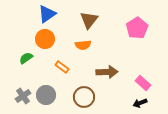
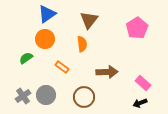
orange semicircle: moved 1 px left, 1 px up; rotated 91 degrees counterclockwise
